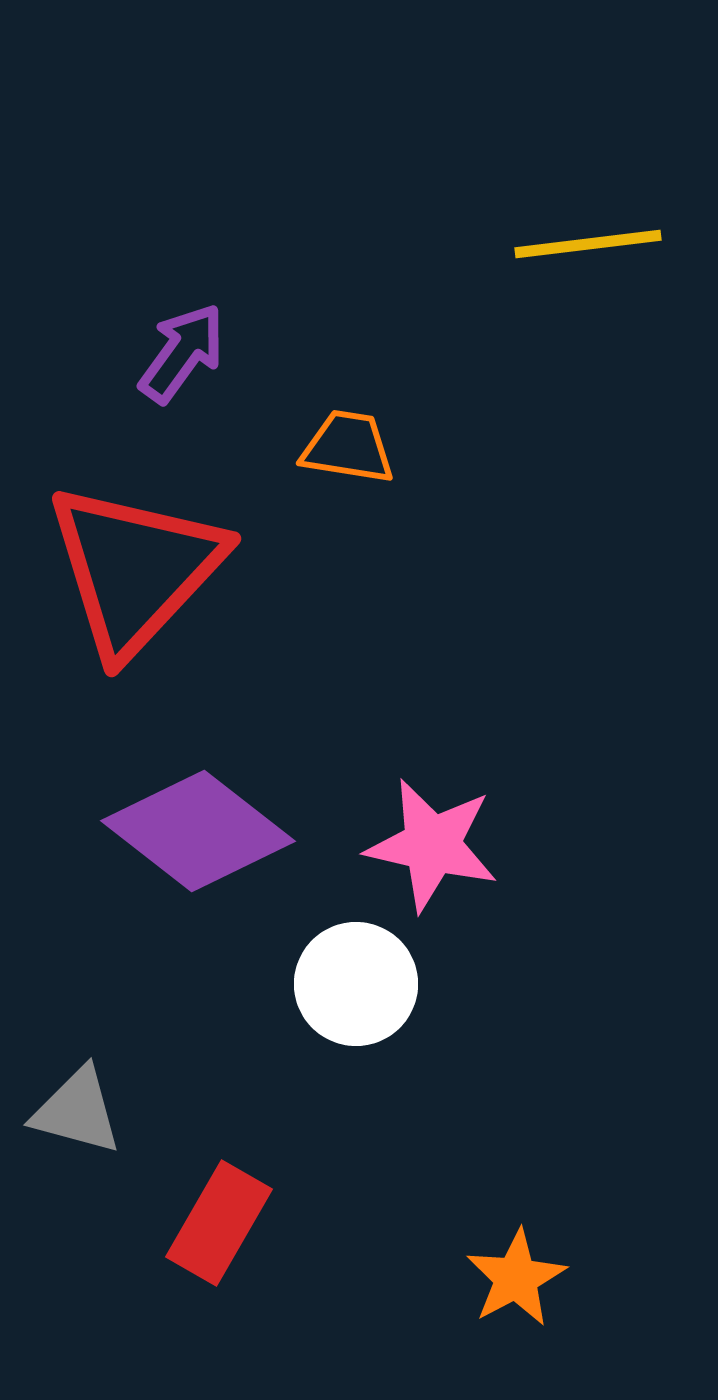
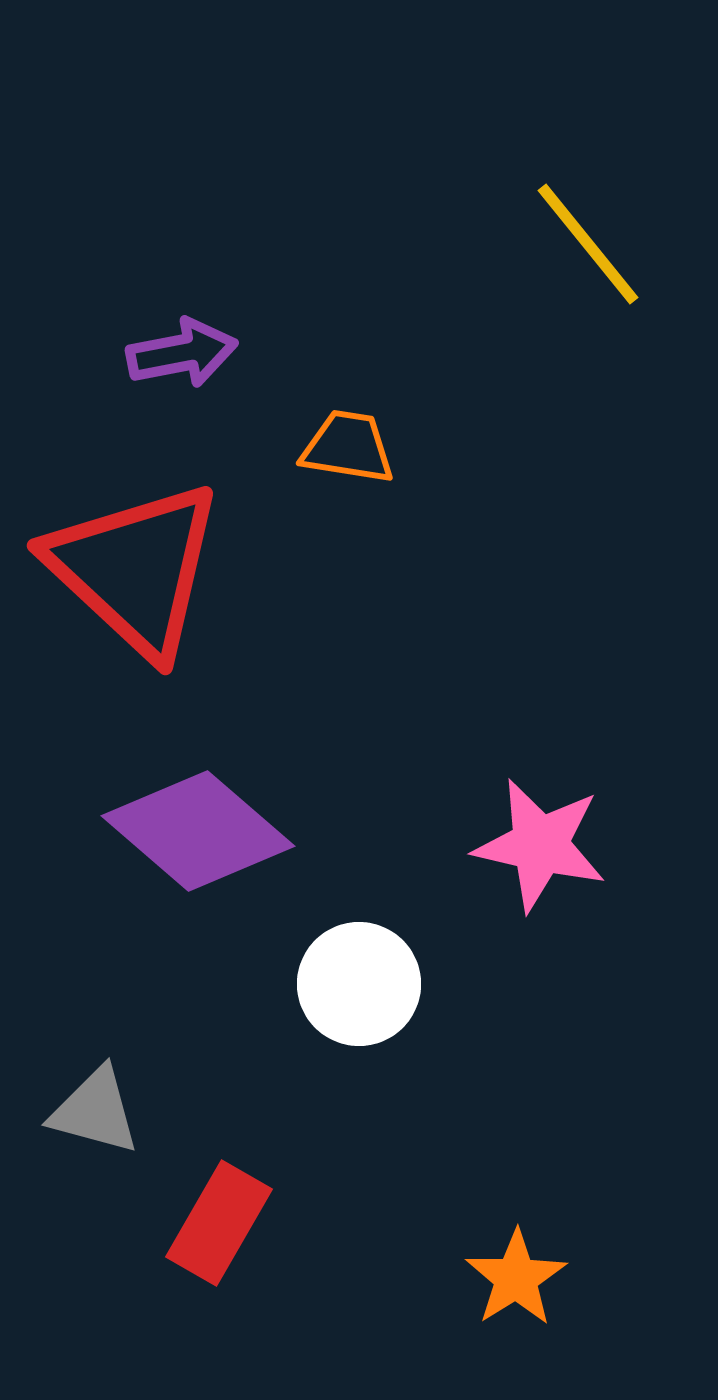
yellow line: rotated 58 degrees clockwise
purple arrow: rotated 43 degrees clockwise
red triangle: rotated 30 degrees counterclockwise
purple diamond: rotated 3 degrees clockwise
pink star: moved 108 px right
white circle: moved 3 px right
gray triangle: moved 18 px right
orange star: rotated 4 degrees counterclockwise
